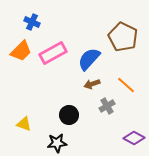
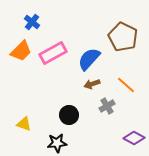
blue cross: rotated 14 degrees clockwise
